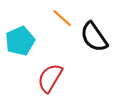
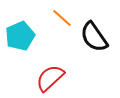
cyan pentagon: moved 5 px up
red semicircle: rotated 16 degrees clockwise
